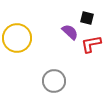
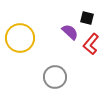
yellow circle: moved 3 px right
red L-shape: rotated 40 degrees counterclockwise
gray circle: moved 1 px right, 4 px up
